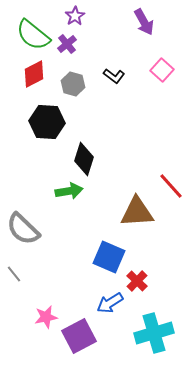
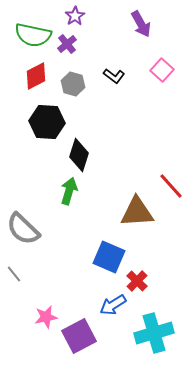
purple arrow: moved 3 px left, 2 px down
green semicircle: rotated 27 degrees counterclockwise
red diamond: moved 2 px right, 2 px down
black diamond: moved 5 px left, 4 px up
green arrow: rotated 64 degrees counterclockwise
blue arrow: moved 3 px right, 2 px down
